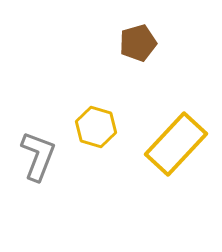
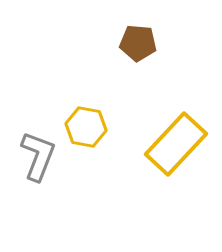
brown pentagon: rotated 21 degrees clockwise
yellow hexagon: moved 10 px left; rotated 6 degrees counterclockwise
